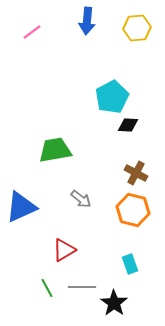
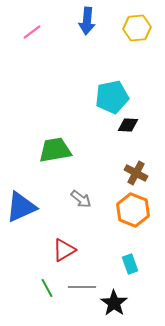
cyan pentagon: rotated 16 degrees clockwise
orange hexagon: rotated 8 degrees clockwise
